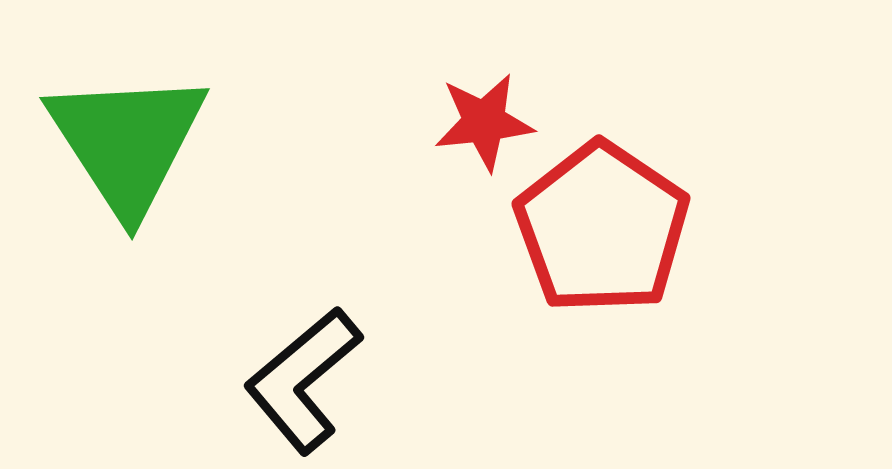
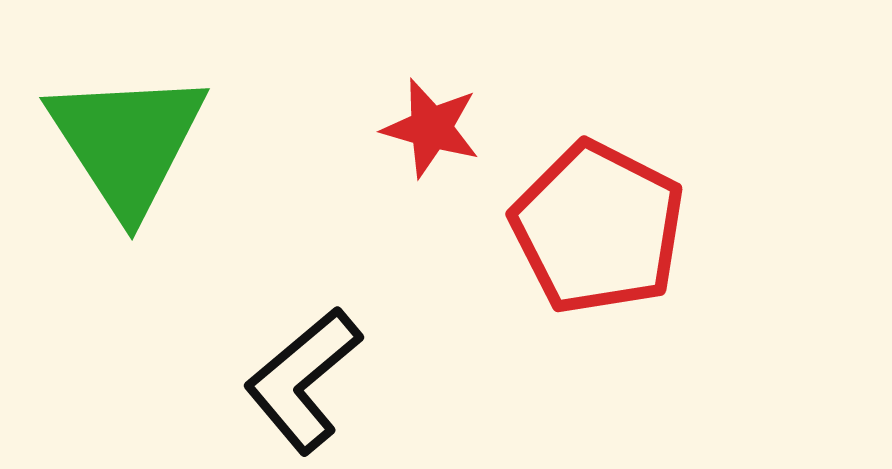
red star: moved 53 px left, 6 px down; rotated 22 degrees clockwise
red pentagon: moved 4 px left; rotated 7 degrees counterclockwise
